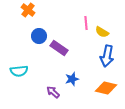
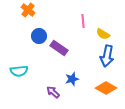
pink line: moved 3 px left, 2 px up
yellow semicircle: moved 1 px right, 2 px down
orange diamond: rotated 15 degrees clockwise
